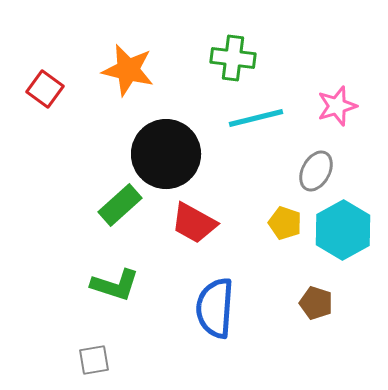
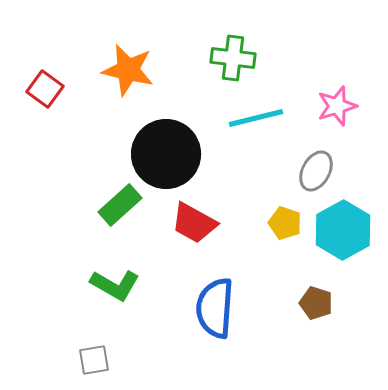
green L-shape: rotated 12 degrees clockwise
